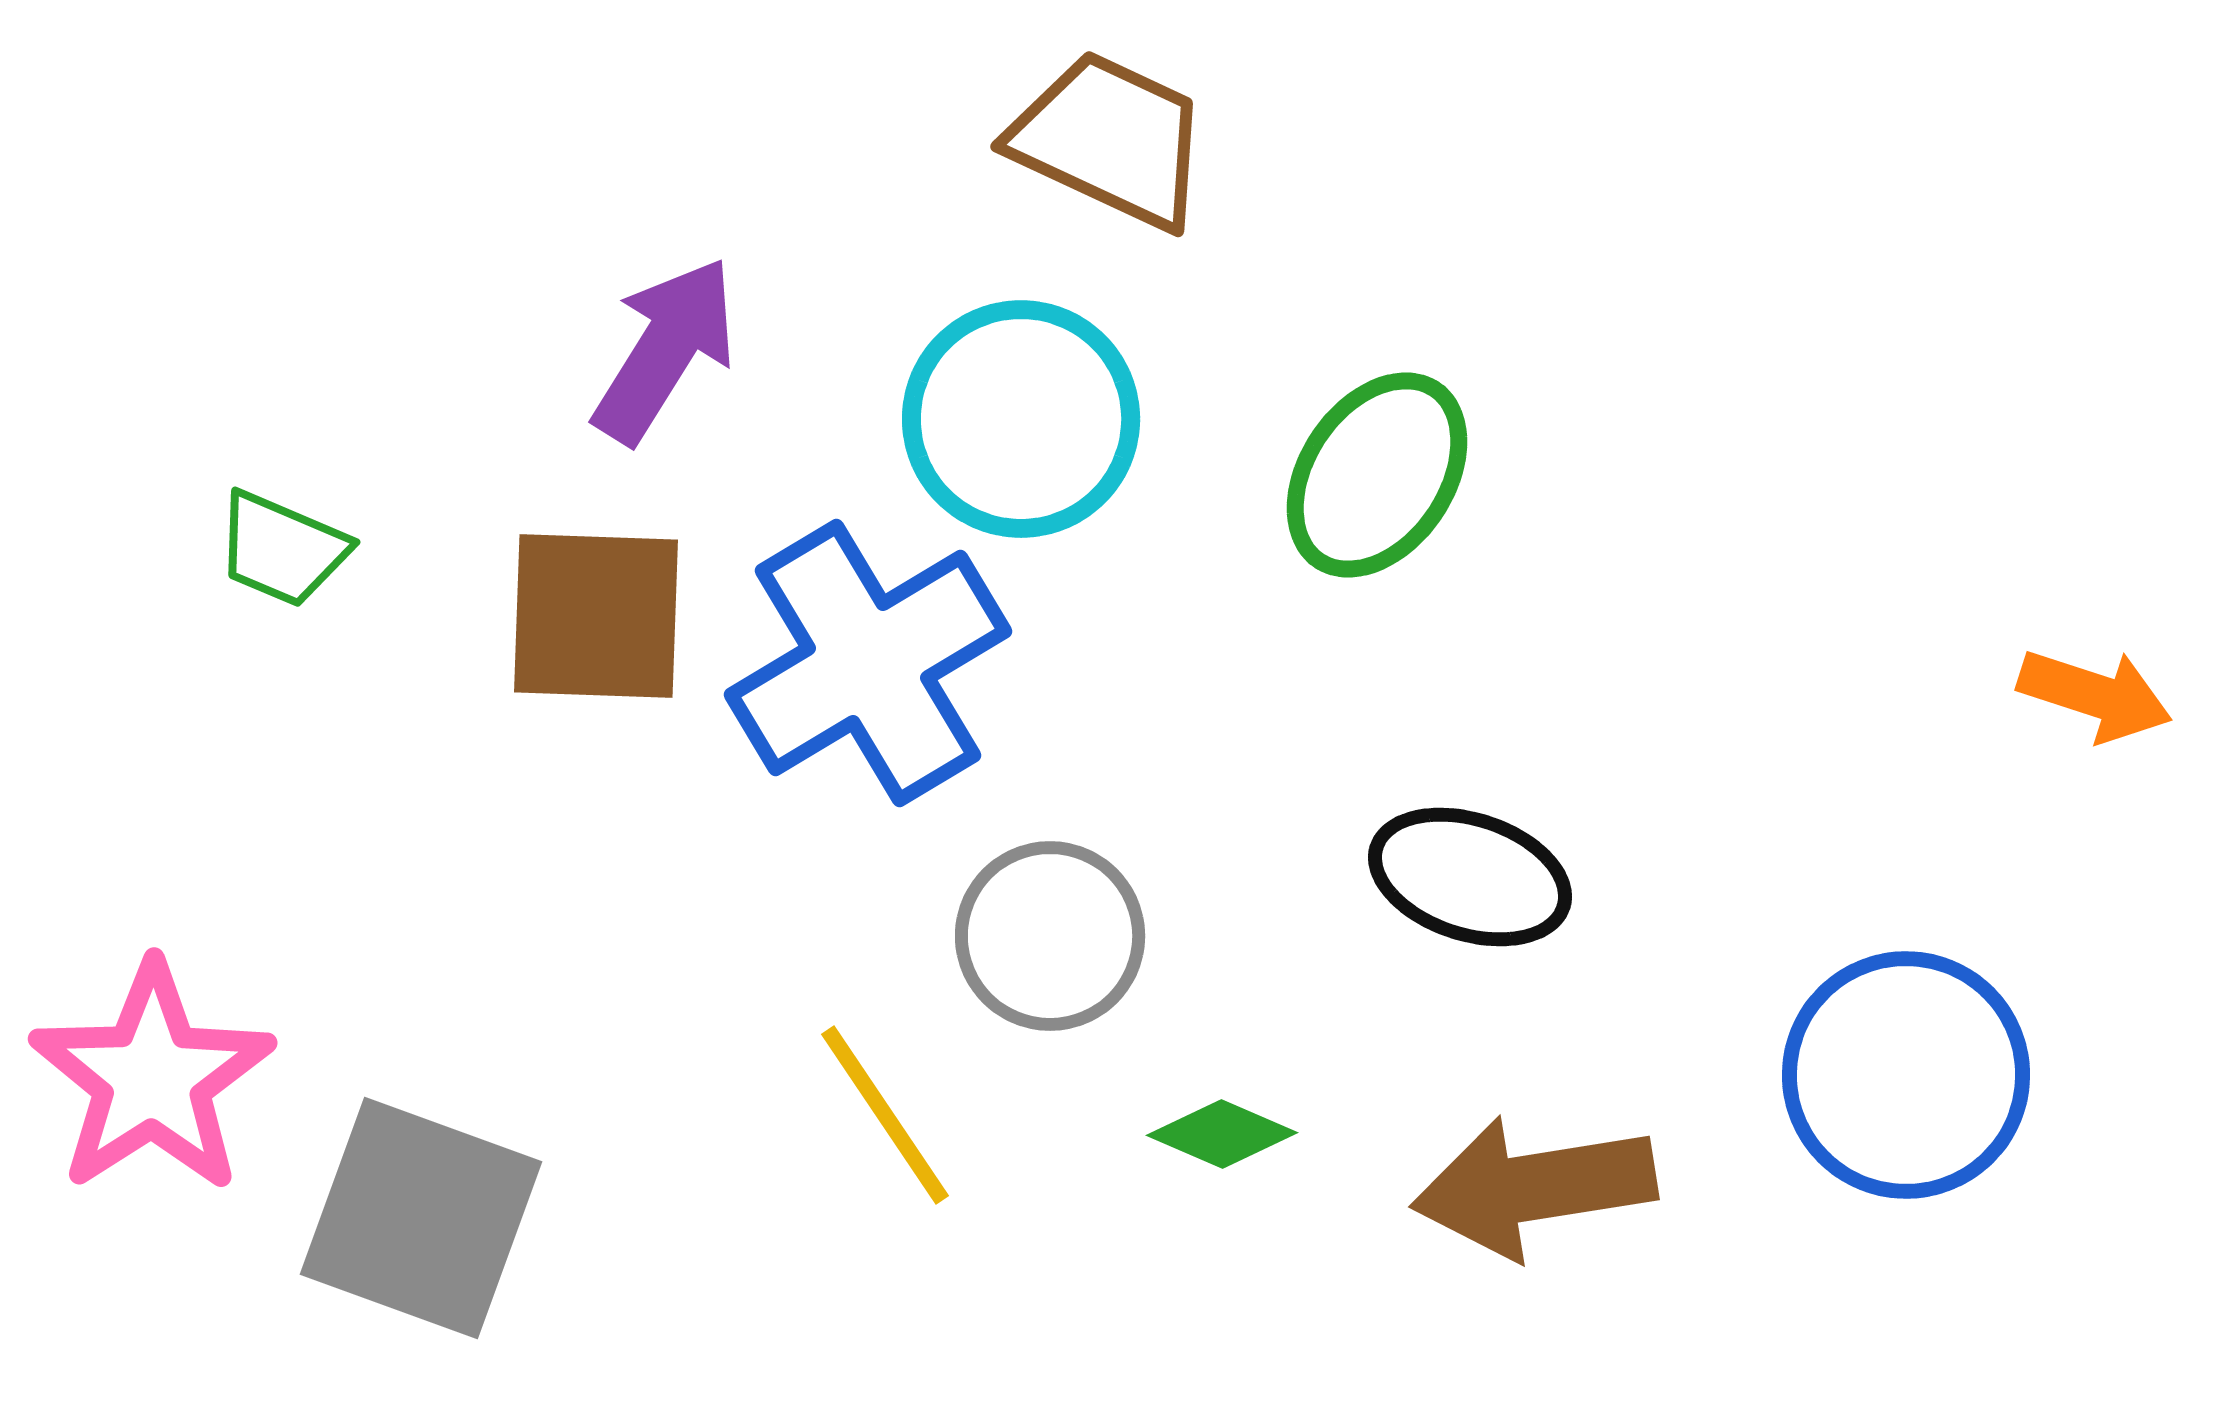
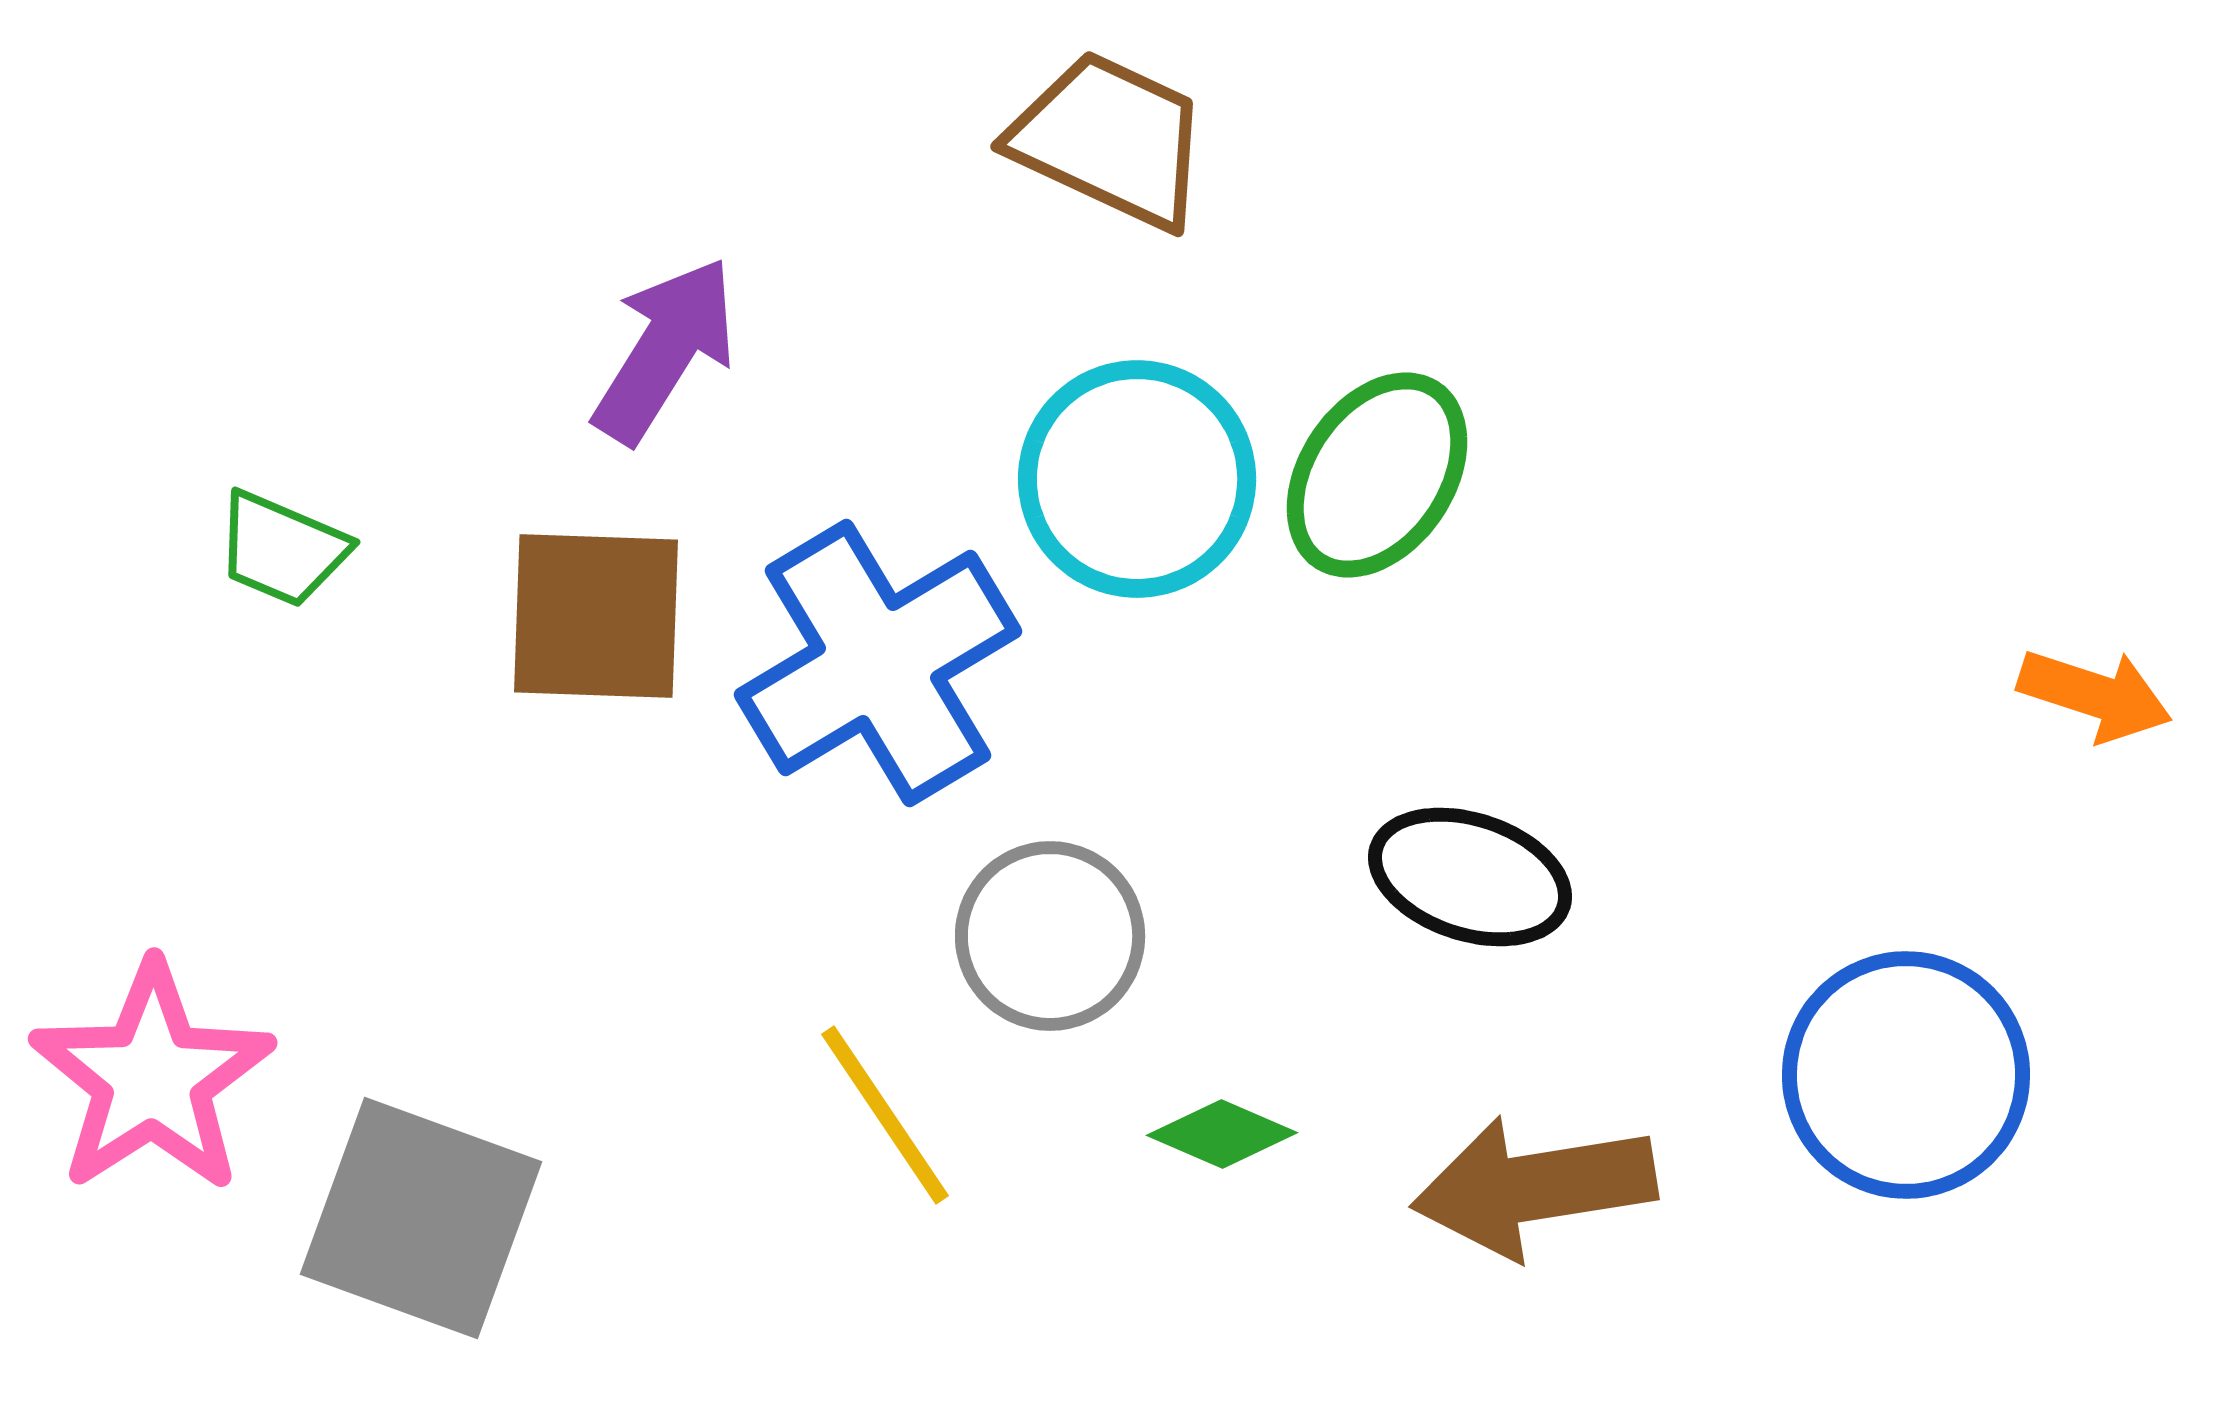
cyan circle: moved 116 px right, 60 px down
blue cross: moved 10 px right
